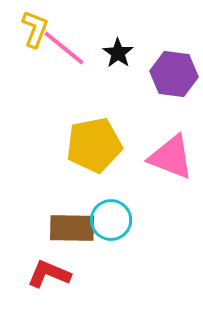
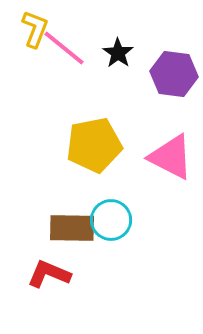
pink triangle: rotated 6 degrees clockwise
